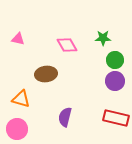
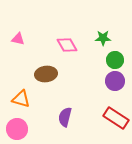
red rectangle: rotated 20 degrees clockwise
